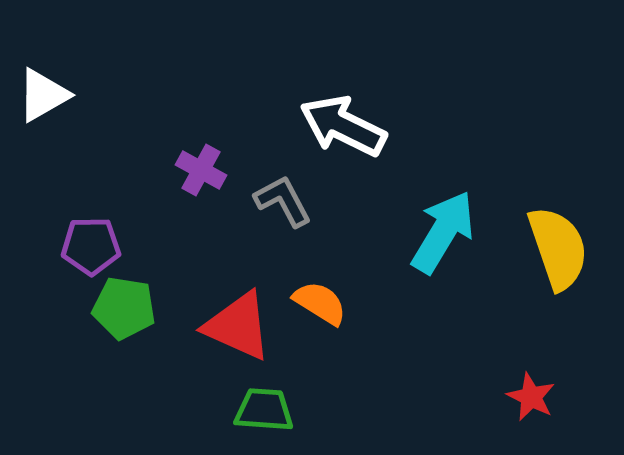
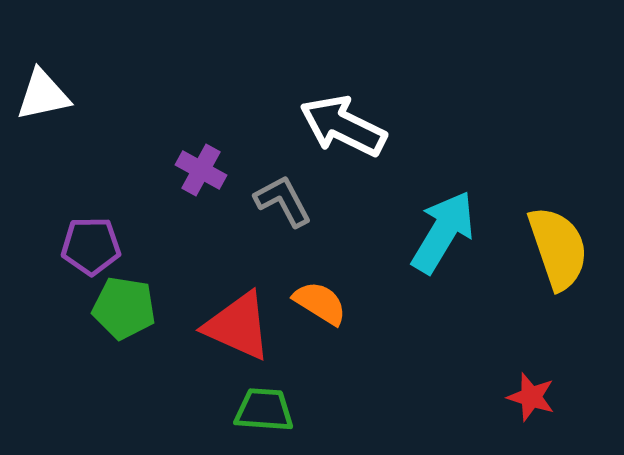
white triangle: rotated 18 degrees clockwise
red star: rotated 9 degrees counterclockwise
